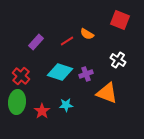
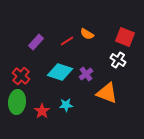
red square: moved 5 px right, 17 px down
purple cross: rotated 16 degrees counterclockwise
